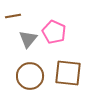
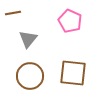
brown line: moved 3 px up
pink pentagon: moved 16 px right, 11 px up
brown square: moved 5 px right
